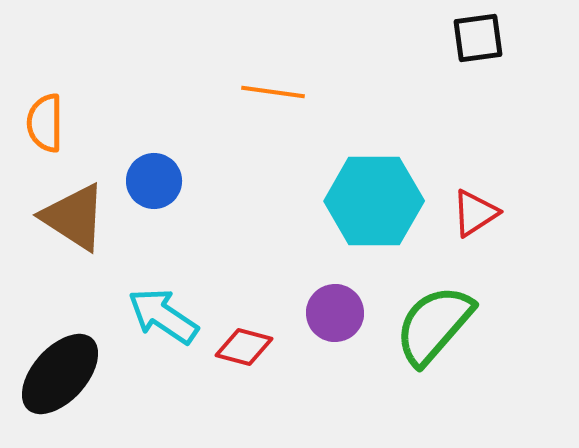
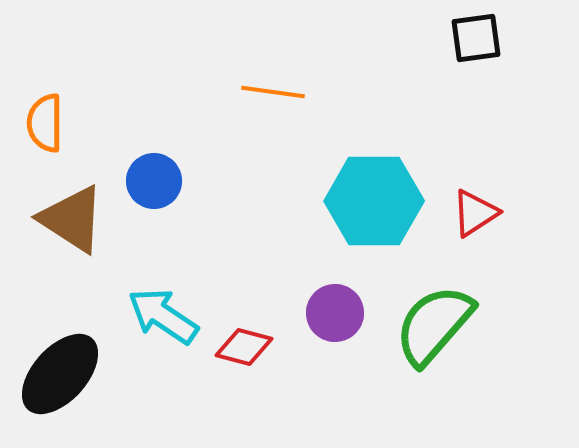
black square: moved 2 px left
brown triangle: moved 2 px left, 2 px down
